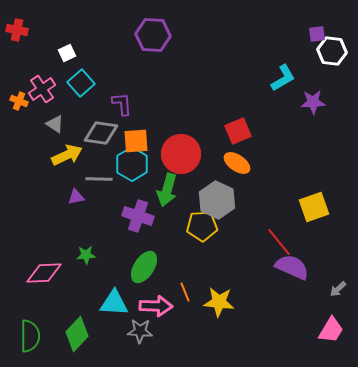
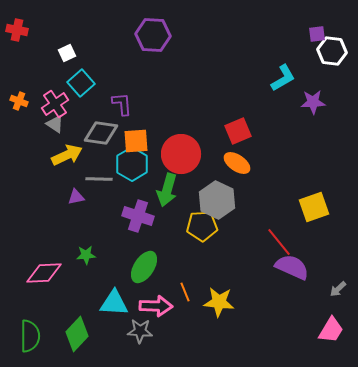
pink cross: moved 13 px right, 15 px down
